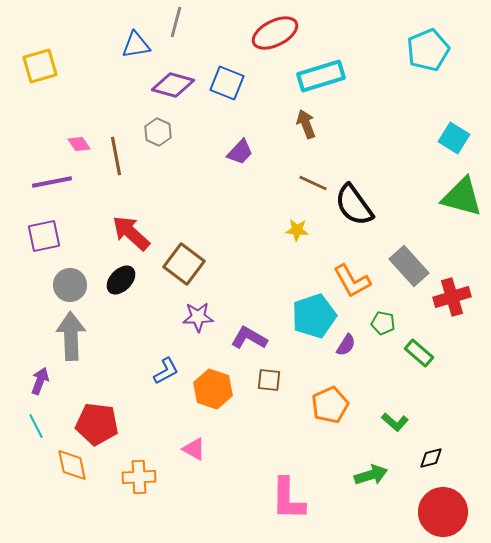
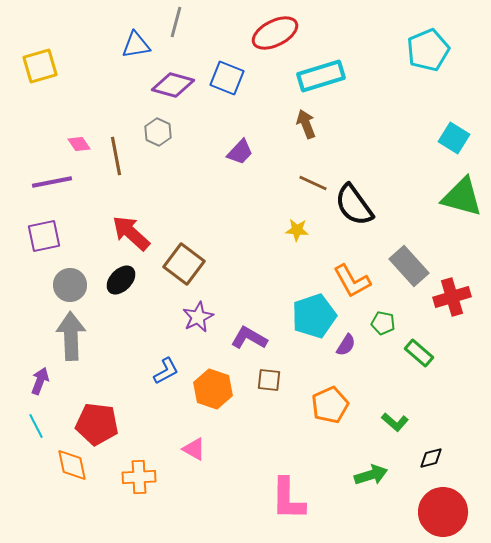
blue square at (227, 83): moved 5 px up
purple star at (198, 317): rotated 24 degrees counterclockwise
